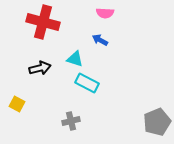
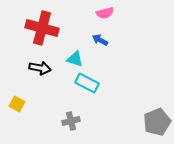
pink semicircle: rotated 18 degrees counterclockwise
red cross: moved 1 px left, 6 px down
black arrow: rotated 25 degrees clockwise
